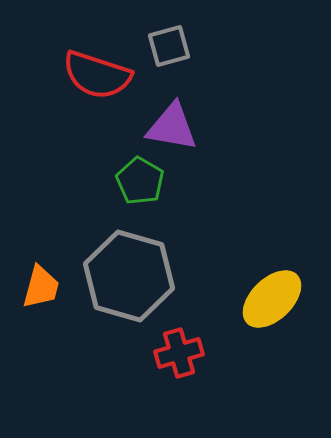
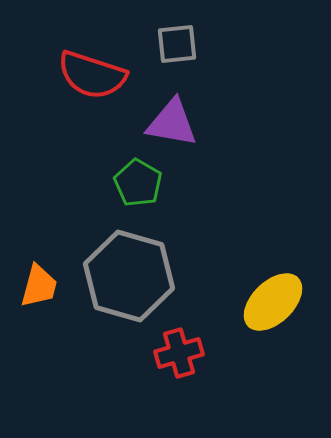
gray square: moved 8 px right, 2 px up; rotated 9 degrees clockwise
red semicircle: moved 5 px left
purple triangle: moved 4 px up
green pentagon: moved 2 px left, 2 px down
orange trapezoid: moved 2 px left, 1 px up
yellow ellipse: moved 1 px right, 3 px down
